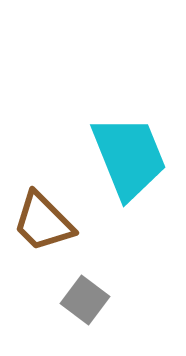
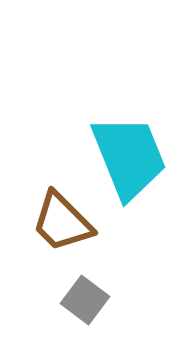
brown trapezoid: moved 19 px right
